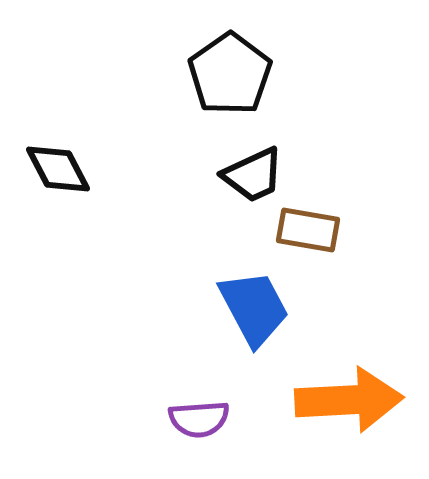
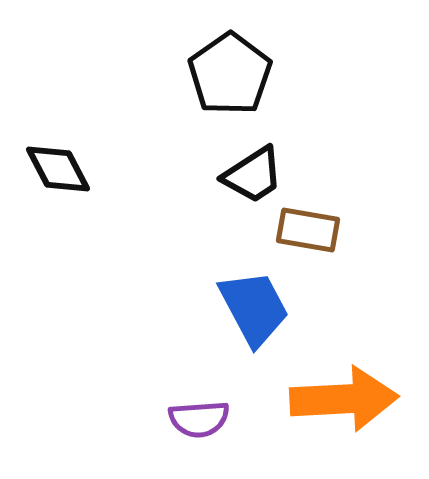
black trapezoid: rotated 8 degrees counterclockwise
orange arrow: moved 5 px left, 1 px up
